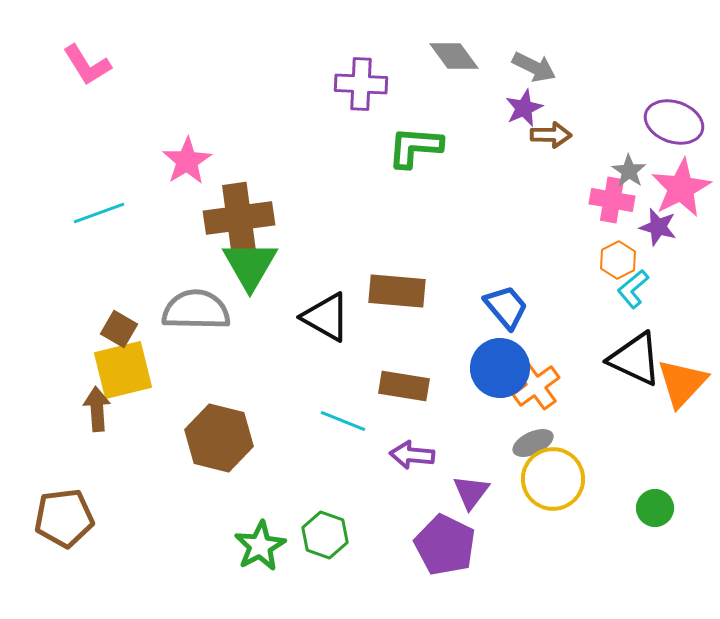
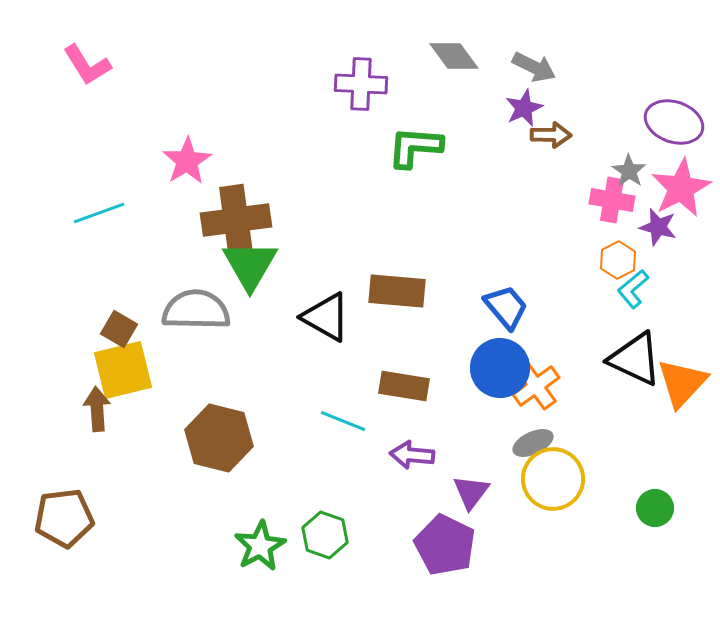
brown cross at (239, 218): moved 3 px left, 2 px down
